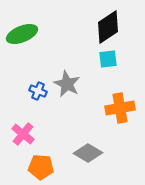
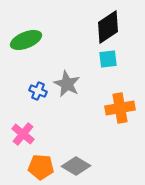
green ellipse: moved 4 px right, 6 px down
gray diamond: moved 12 px left, 13 px down
